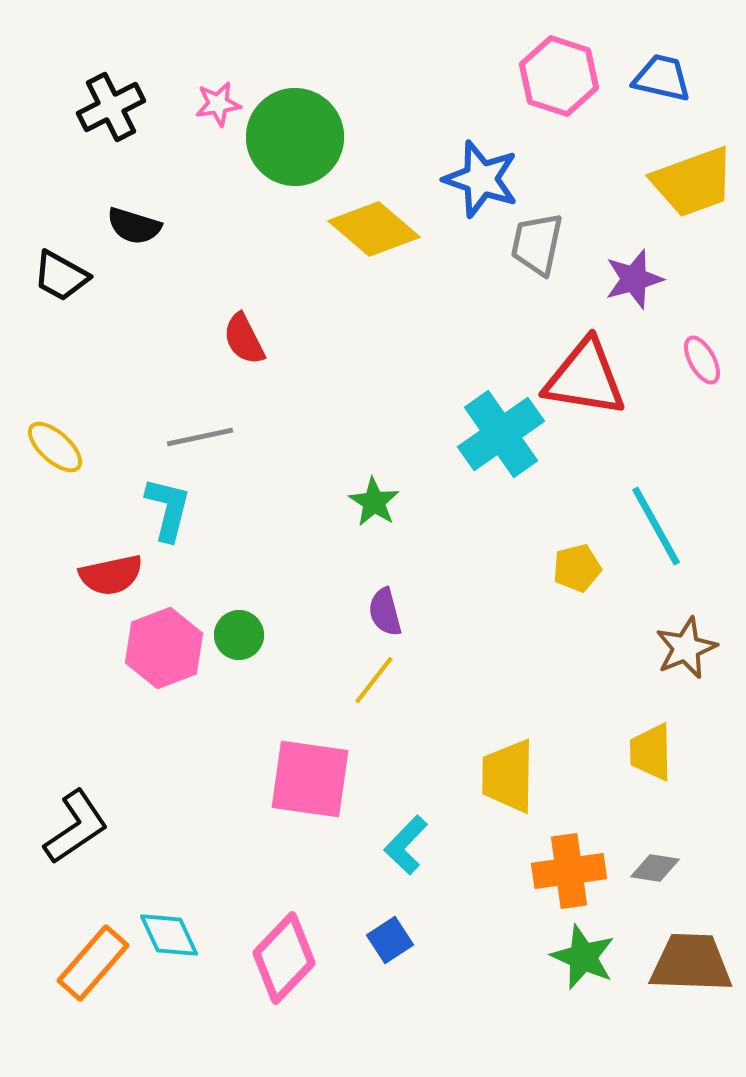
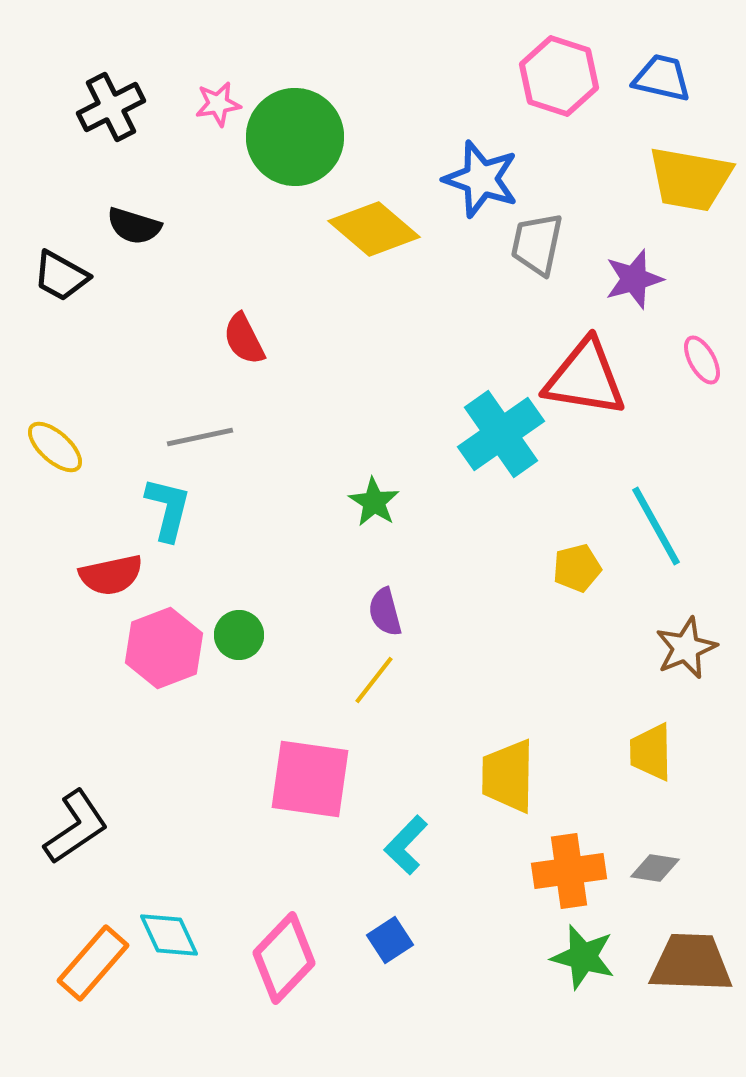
yellow trapezoid at (693, 182): moved 3 px left, 3 px up; rotated 30 degrees clockwise
green star at (583, 957): rotated 8 degrees counterclockwise
